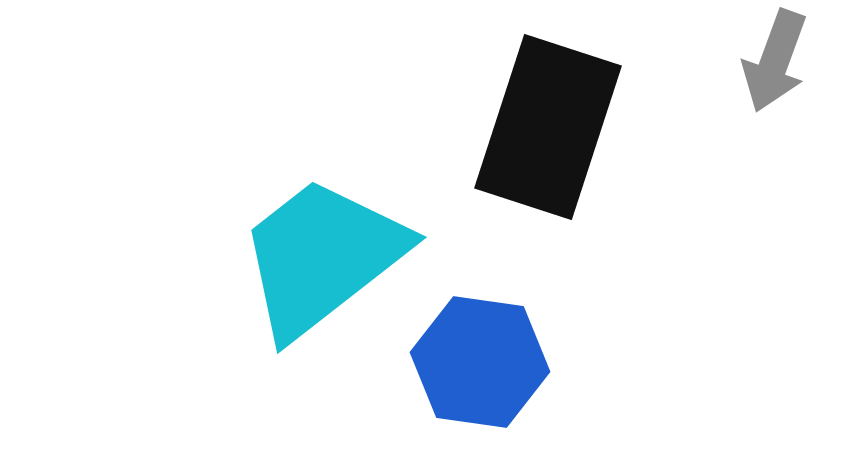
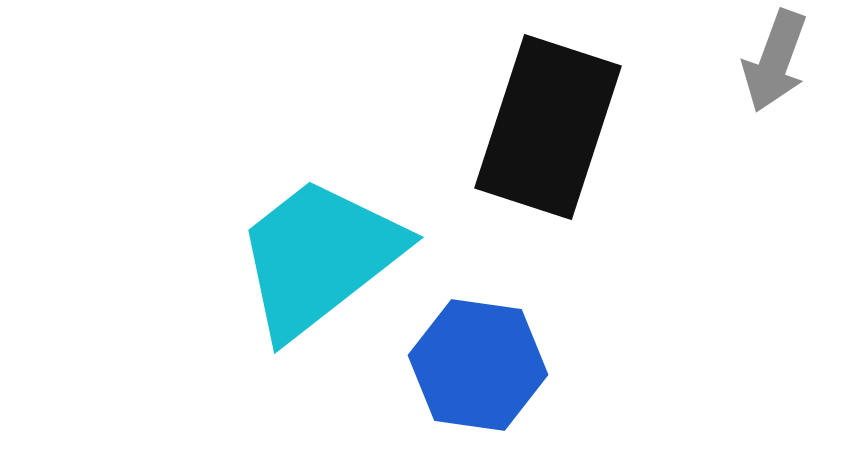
cyan trapezoid: moved 3 px left
blue hexagon: moved 2 px left, 3 px down
